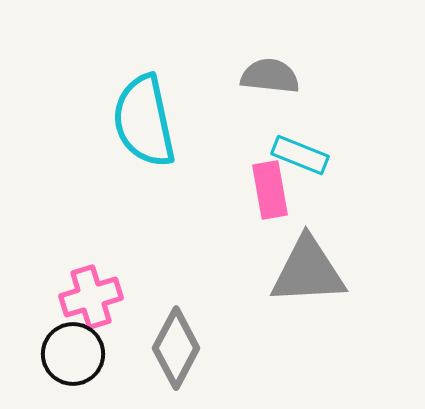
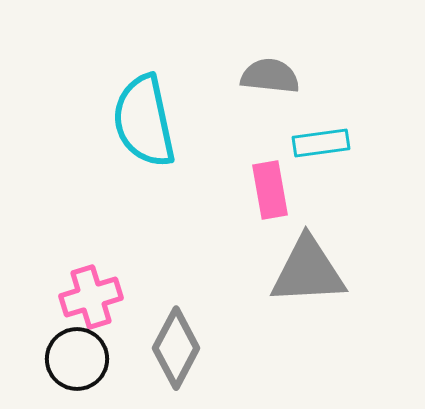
cyan rectangle: moved 21 px right, 12 px up; rotated 30 degrees counterclockwise
black circle: moved 4 px right, 5 px down
